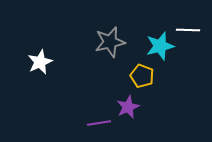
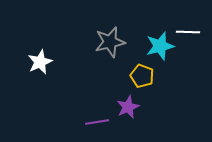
white line: moved 2 px down
purple line: moved 2 px left, 1 px up
